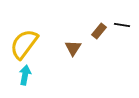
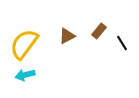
black line: moved 18 px down; rotated 49 degrees clockwise
brown triangle: moved 6 px left, 12 px up; rotated 30 degrees clockwise
cyan arrow: rotated 114 degrees counterclockwise
